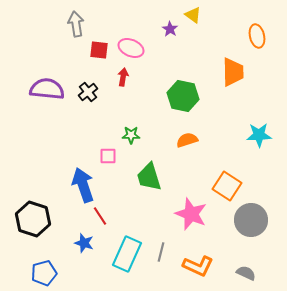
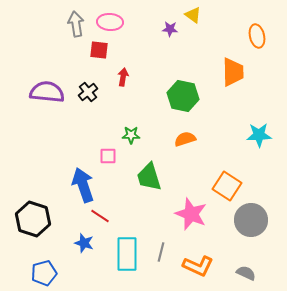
purple star: rotated 28 degrees counterclockwise
pink ellipse: moved 21 px left, 26 px up; rotated 20 degrees counterclockwise
purple semicircle: moved 3 px down
orange semicircle: moved 2 px left, 1 px up
red line: rotated 24 degrees counterclockwise
cyan rectangle: rotated 24 degrees counterclockwise
